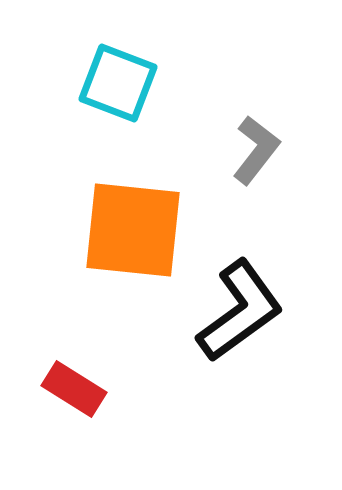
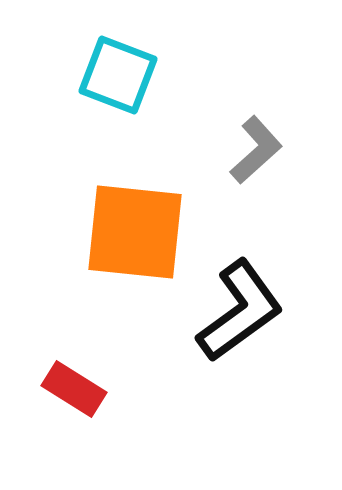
cyan square: moved 8 px up
gray L-shape: rotated 10 degrees clockwise
orange square: moved 2 px right, 2 px down
